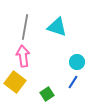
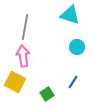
cyan triangle: moved 13 px right, 12 px up
cyan circle: moved 15 px up
yellow square: rotated 10 degrees counterclockwise
